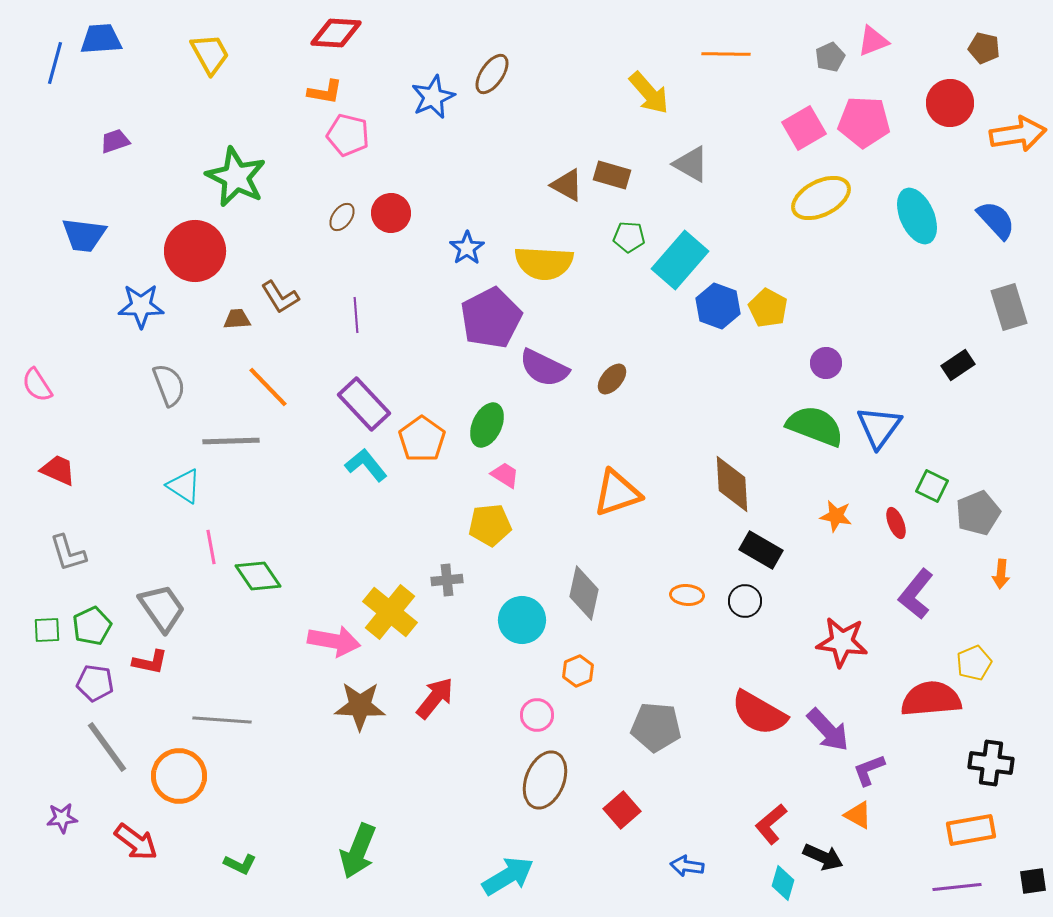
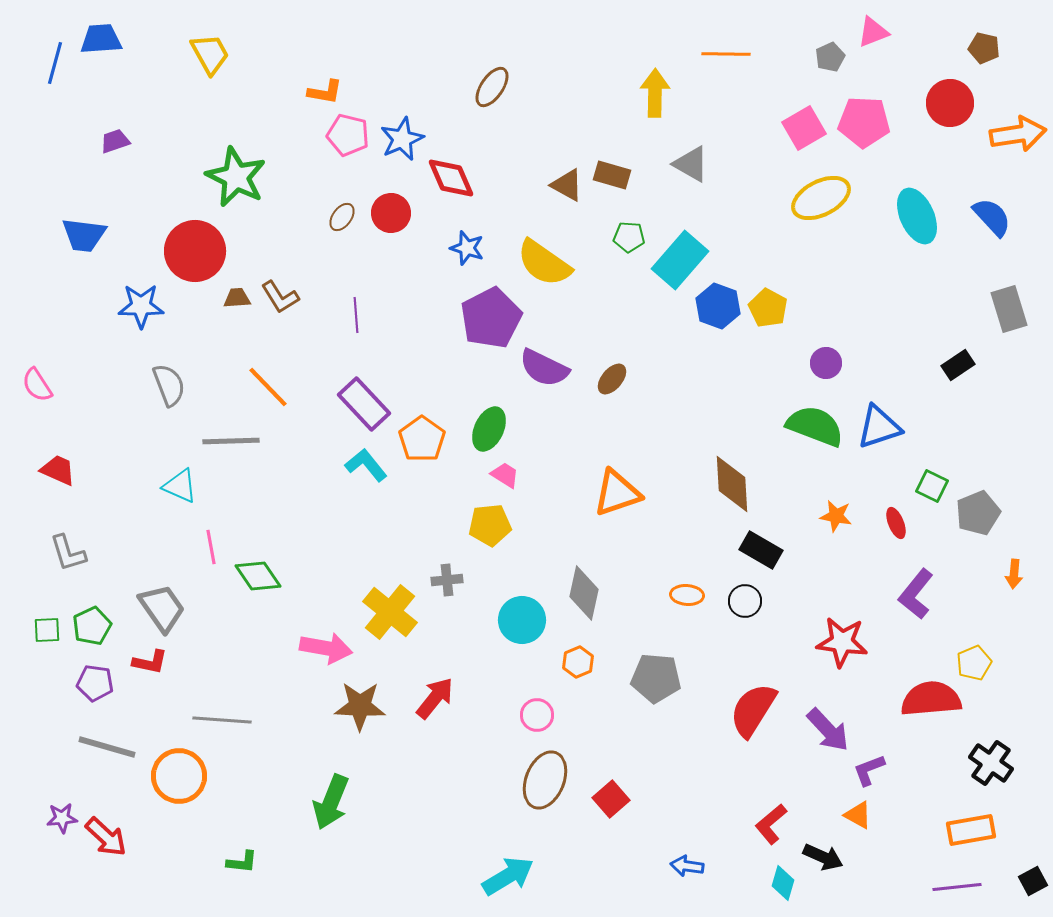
red diamond at (336, 33): moved 115 px right, 145 px down; rotated 63 degrees clockwise
pink triangle at (873, 41): moved 9 px up
brown ellipse at (492, 74): moved 13 px down
yellow arrow at (649, 93): moved 6 px right; rotated 138 degrees counterclockwise
blue star at (433, 97): moved 31 px left, 42 px down
blue semicircle at (996, 220): moved 4 px left, 3 px up
blue star at (467, 248): rotated 20 degrees counterclockwise
yellow semicircle at (544, 263): rotated 32 degrees clockwise
gray rectangle at (1009, 307): moved 2 px down
brown trapezoid at (237, 319): moved 21 px up
green ellipse at (487, 425): moved 2 px right, 4 px down
blue triangle at (879, 427): rotated 36 degrees clockwise
cyan triangle at (184, 486): moved 4 px left; rotated 9 degrees counterclockwise
orange arrow at (1001, 574): moved 13 px right
pink arrow at (334, 641): moved 8 px left, 7 px down
orange hexagon at (578, 671): moved 9 px up
red semicircle at (759, 713): moved 6 px left, 3 px up; rotated 92 degrees clockwise
gray pentagon at (656, 727): moved 49 px up
gray line at (107, 747): rotated 38 degrees counterclockwise
black cross at (991, 763): rotated 27 degrees clockwise
red square at (622, 810): moved 11 px left, 11 px up
red arrow at (136, 842): moved 30 px left, 5 px up; rotated 6 degrees clockwise
green arrow at (358, 851): moved 27 px left, 49 px up
green L-shape at (240, 864): moved 2 px right, 2 px up; rotated 20 degrees counterclockwise
black square at (1033, 881): rotated 20 degrees counterclockwise
